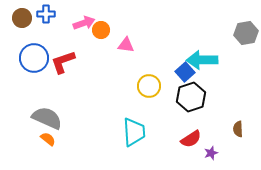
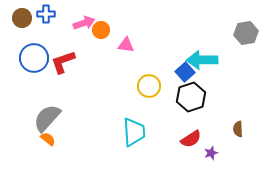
gray semicircle: rotated 72 degrees counterclockwise
